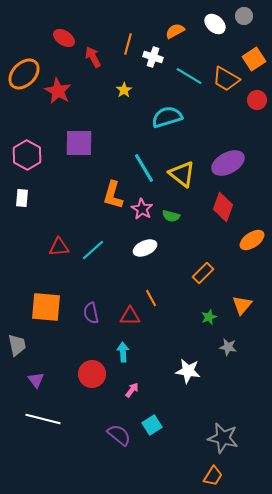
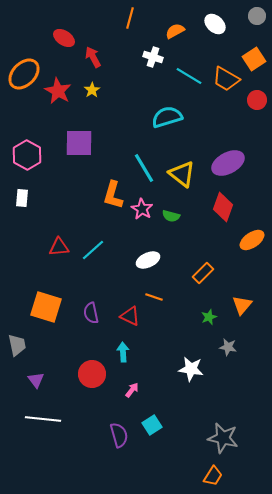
gray circle at (244, 16): moved 13 px right
orange line at (128, 44): moved 2 px right, 26 px up
yellow star at (124, 90): moved 32 px left
white ellipse at (145, 248): moved 3 px right, 12 px down
orange line at (151, 298): moved 3 px right, 1 px up; rotated 42 degrees counterclockwise
orange square at (46, 307): rotated 12 degrees clockwise
red triangle at (130, 316): rotated 25 degrees clockwise
white star at (188, 371): moved 3 px right, 2 px up
white line at (43, 419): rotated 8 degrees counterclockwise
purple semicircle at (119, 435): rotated 35 degrees clockwise
